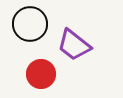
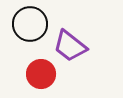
purple trapezoid: moved 4 px left, 1 px down
